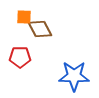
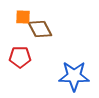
orange square: moved 1 px left
